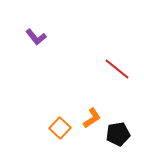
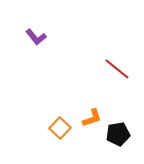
orange L-shape: rotated 15 degrees clockwise
